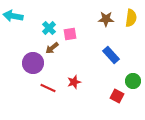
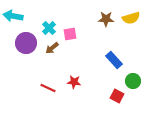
yellow semicircle: rotated 66 degrees clockwise
blue rectangle: moved 3 px right, 5 px down
purple circle: moved 7 px left, 20 px up
red star: rotated 24 degrees clockwise
